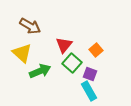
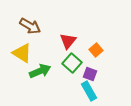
red triangle: moved 4 px right, 4 px up
yellow triangle: rotated 10 degrees counterclockwise
